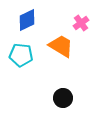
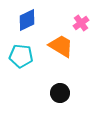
cyan pentagon: moved 1 px down
black circle: moved 3 px left, 5 px up
